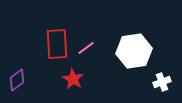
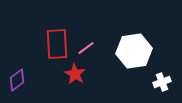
red star: moved 2 px right, 5 px up
